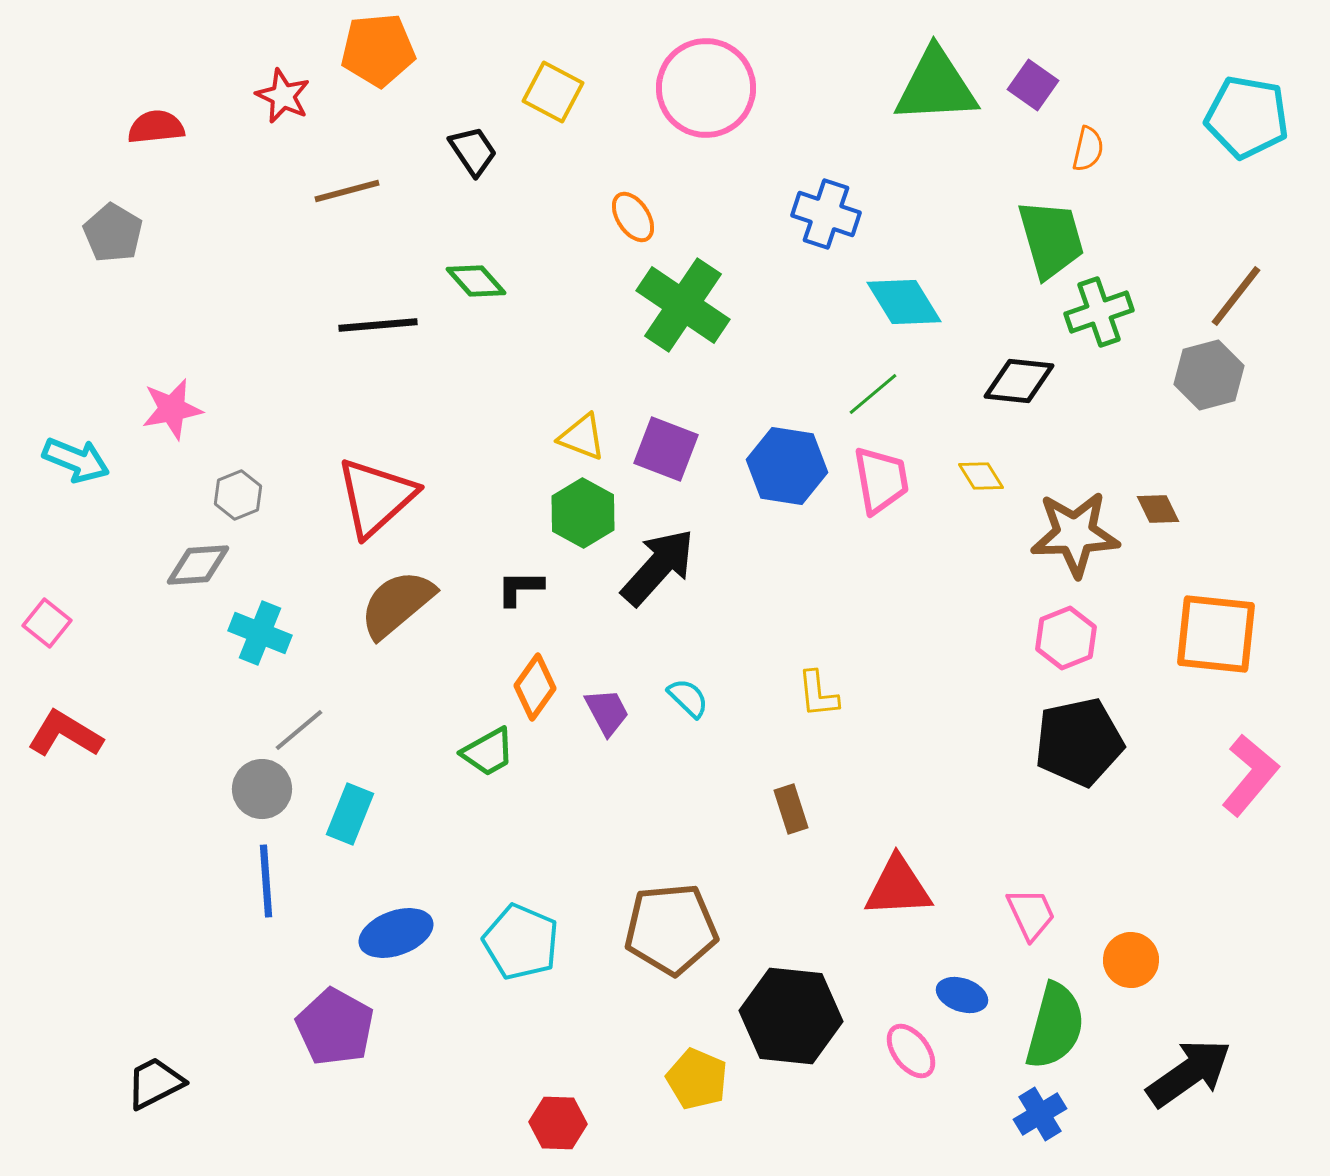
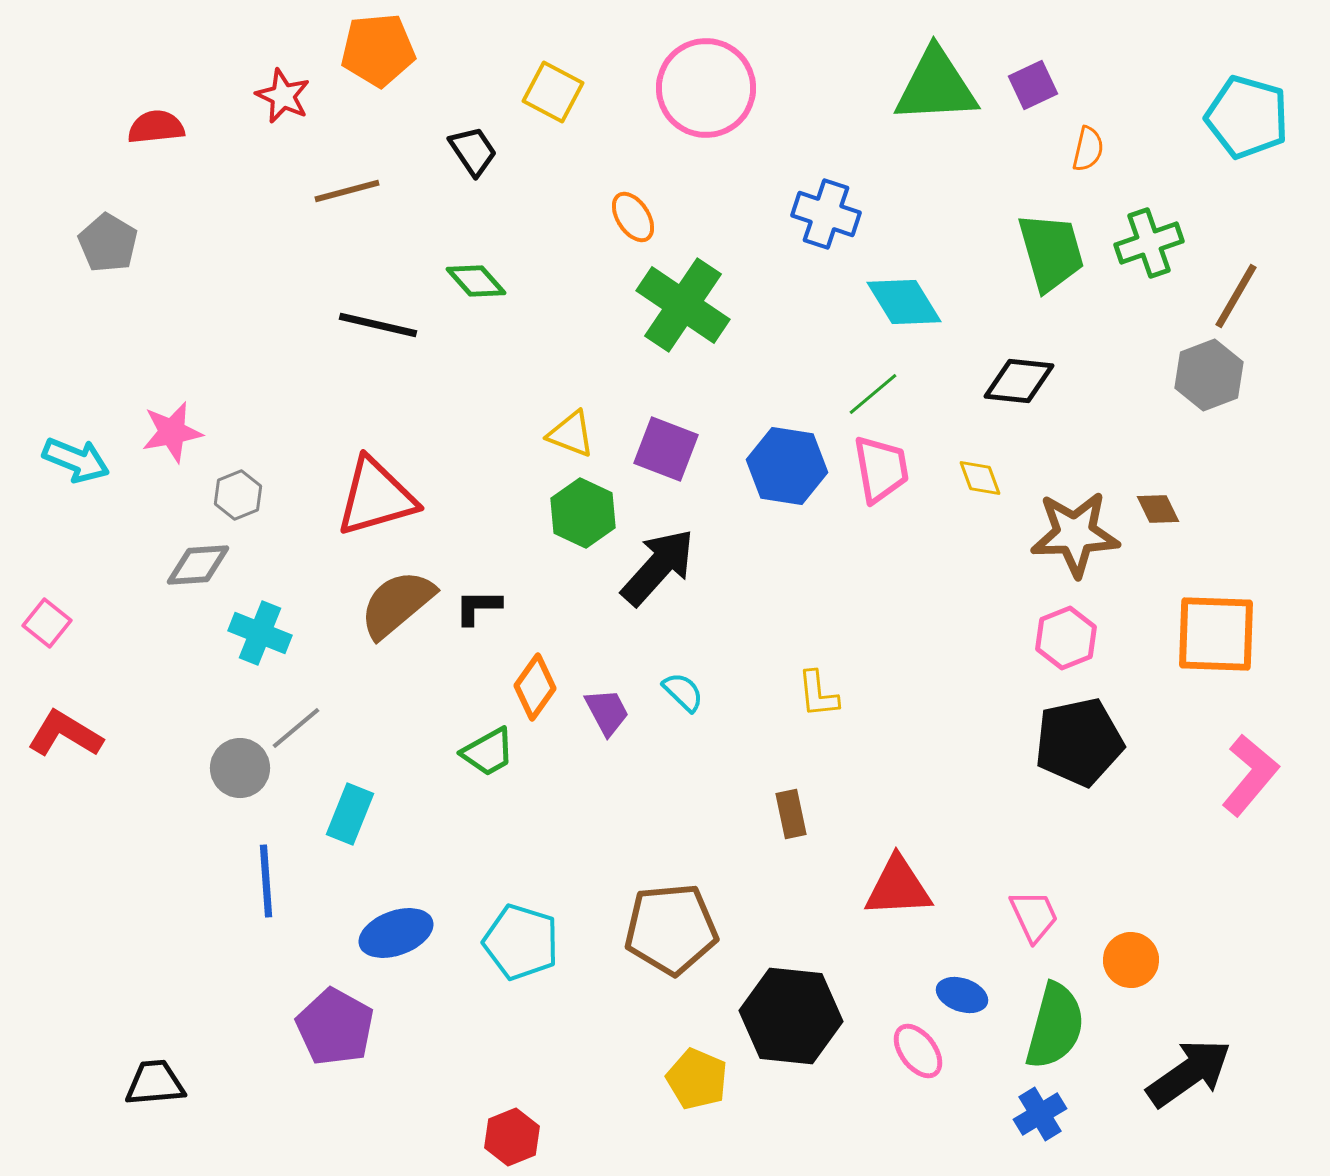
purple square at (1033, 85): rotated 30 degrees clockwise
cyan pentagon at (1247, 117): rotated 6 degrees clockwise
gray pentagon at (113, 233): moved 5 px left, 10 px down
green trapezoid at (1051, 239): moved 13 px down
brown line at (1236, 296): rotated 8 degrees counterclockwise
green cross at (1099, 312): moved 50 px right, 69 px up
black line at (378, 325): rotated 18 degrees clockwise
gray hexagon at (1209, 375): rotated 6 degrees counterclockwise
pink star at (172, 409): moved 23 px down
yellow triangle at (582, 437): moved 11 px left, 3 px up
yellow diamond at (981, 476): moved 1 px left, 2 px down; rotated 12 degrees clockwise
pink trapezoid at (881, 480): moved 11 px up
red triangle at (376, 497): rotated 26 degrees clockwise
green hexagon at (583, 513): rotated 4 degrees counterclockwise
black L-shape at (520, 588): moved 42 px left, 19 px down
orange square at (1216, 634): rotated 4 degrees counterclockwise
cyan semicircle at (688, 698): moved 5 px left, 6 px up
gray line at (299, 730): moved 3 px left, 2 px up
gray circle at (262, 789): moved 22 px left, 21 px up
brown rectangle at (791, 809): moved 5 px down; rotated 6 degrees clockwise
pink trapezoid at (1031, 914): moved 3 px right, 2 px down
cyan pentagon at (521, 942): rotated 6 degrees counterclockwise
pink ellipse at (911, 1051): moved 7 px right
black trapezoid at (155, 1083): rotated 22 degrees clockwise
red hexagon at (558, 1123): moved 46 px left, 14 px down; rotated 24 degrees counterclockwise
